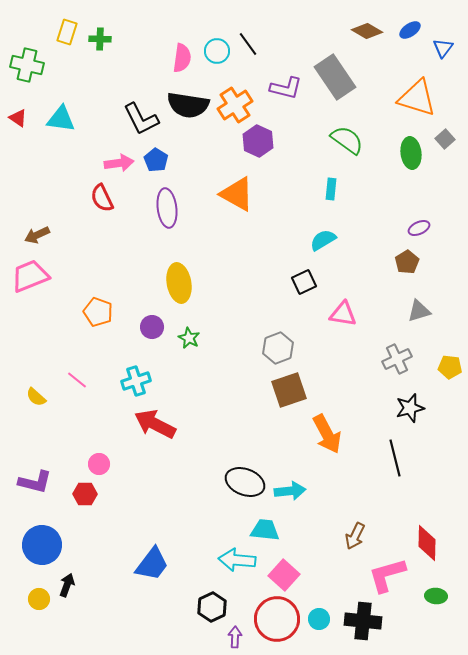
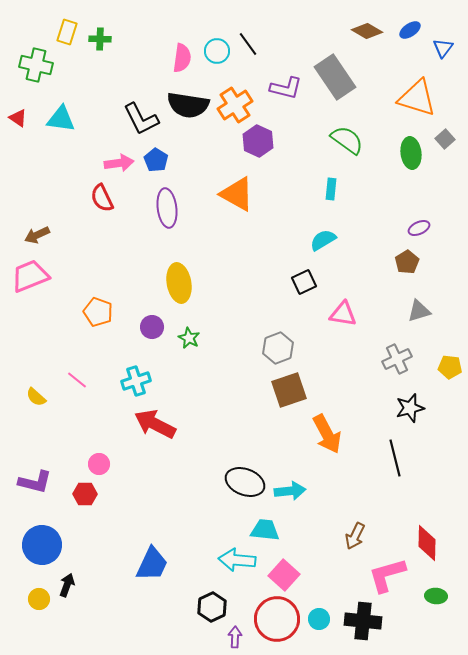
green cross at (27, 65): moved 9 px right
blue trapezoid at (152, 564): rotated 12 degrees counterclockwise
